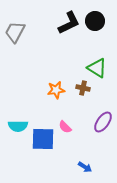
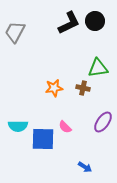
green triangle: moved 1 px right; rotated 40 degrees counterclockwise
orange star: moved 2 px left, 2 px up
